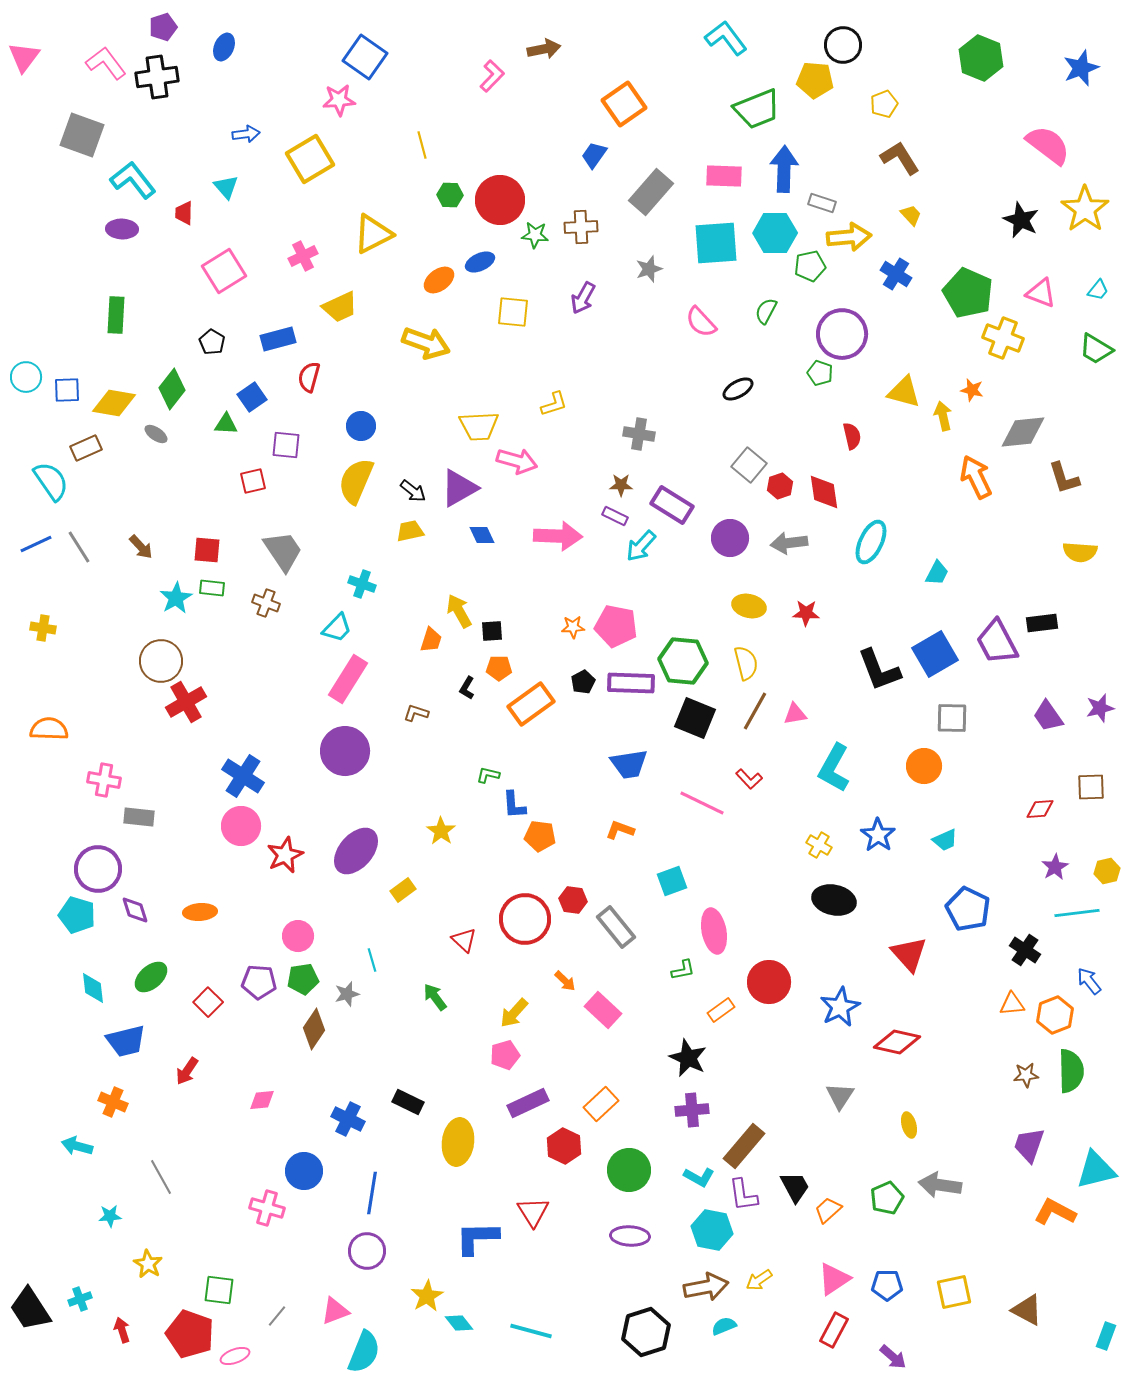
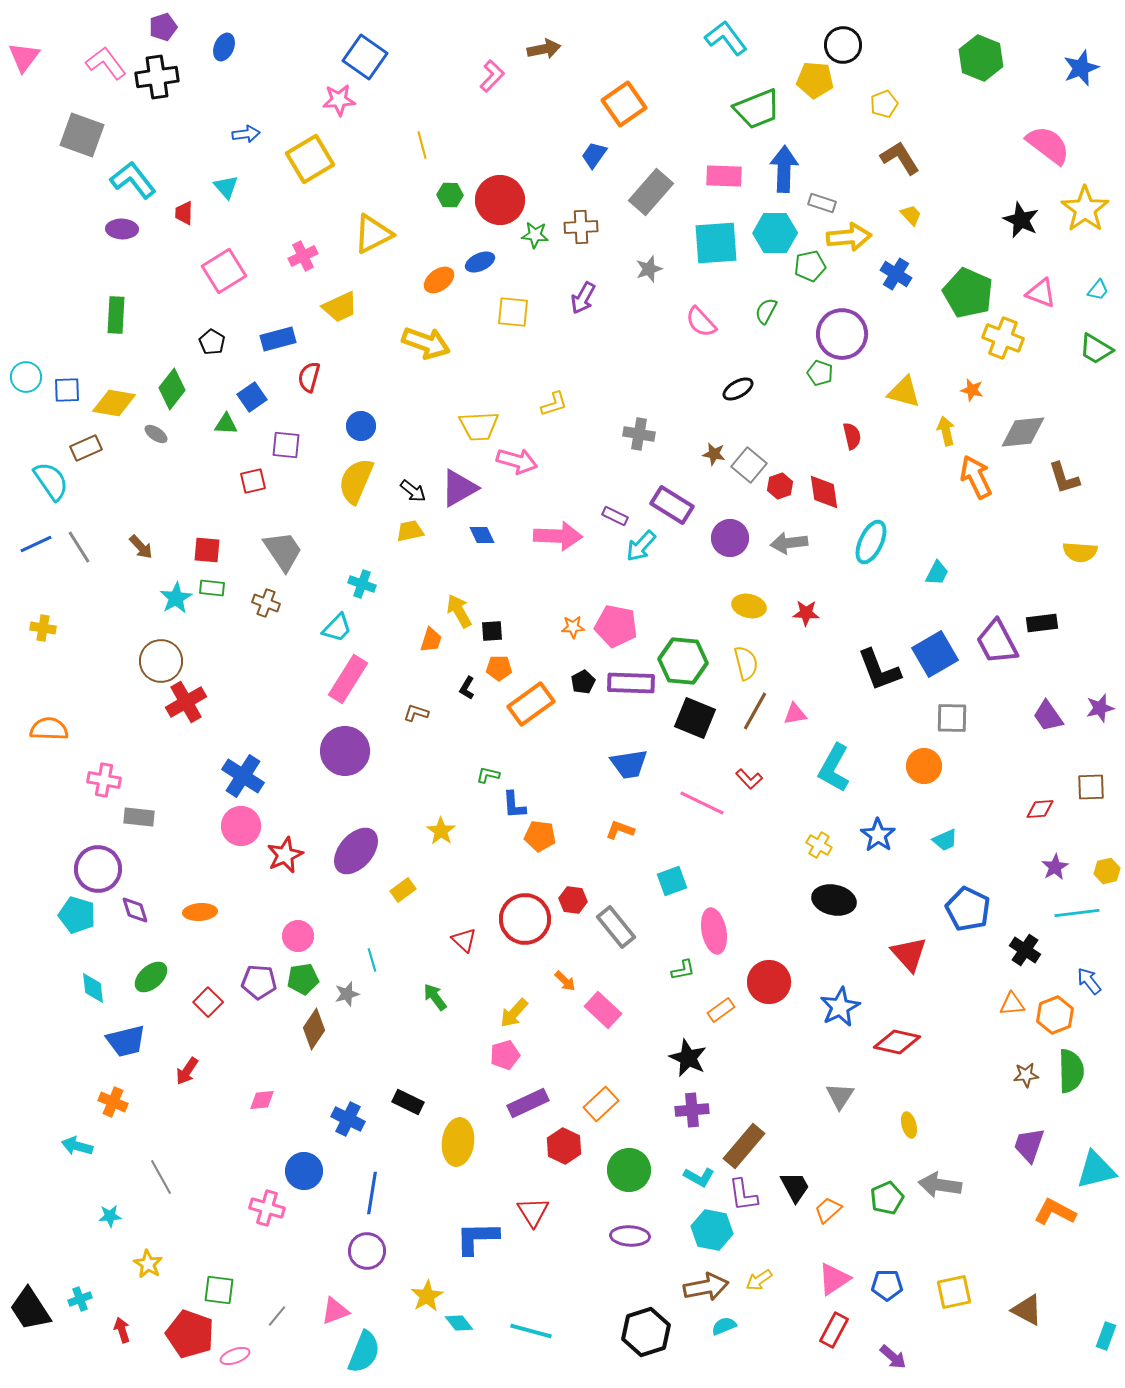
yellow arrow at (943, 416): moved 3 px right, 15 px down
brown star at (621, 485): moved 93 px right, 31 px up; rotated 10 degrees clockwise
